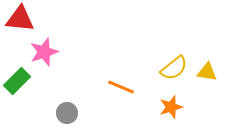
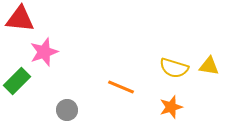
yellow semicircle: rotated 56 degrees clockwise
yellow triangle: moved 2 px right, 6 px up
gray circle: moved 3 px up
